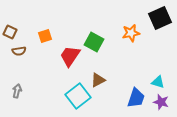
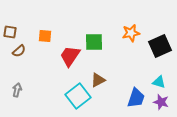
black square: moved 28 px down
brown square: rotated 16 degrees counterclockwise
orange square: rotated 24 degrees clockwise
green square: rotated 30 degrees counterclockwise
brown semicircle: rotated 32 degrees counterclockwise
cyan triangle: moved 1 px right
gray arrow: moved 1 px up
